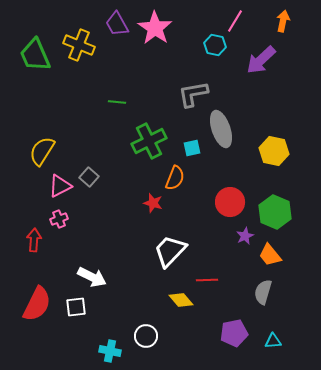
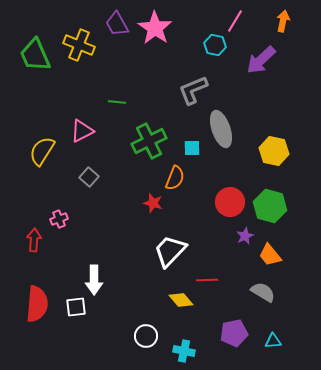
gray L-shape: moved 4 px up; rotated 12 degrees counterclockwise
cyan square: rotated 12 degrees clockwise
pink triangle: moved 22 px right, 55 px up
green hexagon: moved 5 px left, 6 px up; rotated 8 degrees counterclockwise
white arrow: moved 2 px right, 3 px down; rotated 64 degrees clockwise
gray semicircle: rotated 105 degrees clockwise
red semicircle: rotated 21 degrees counterclockwise
cyan cross: moved 74 px right
